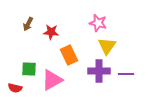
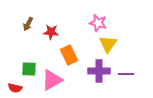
yellow triangle: moved 1 px right, 2 px up
